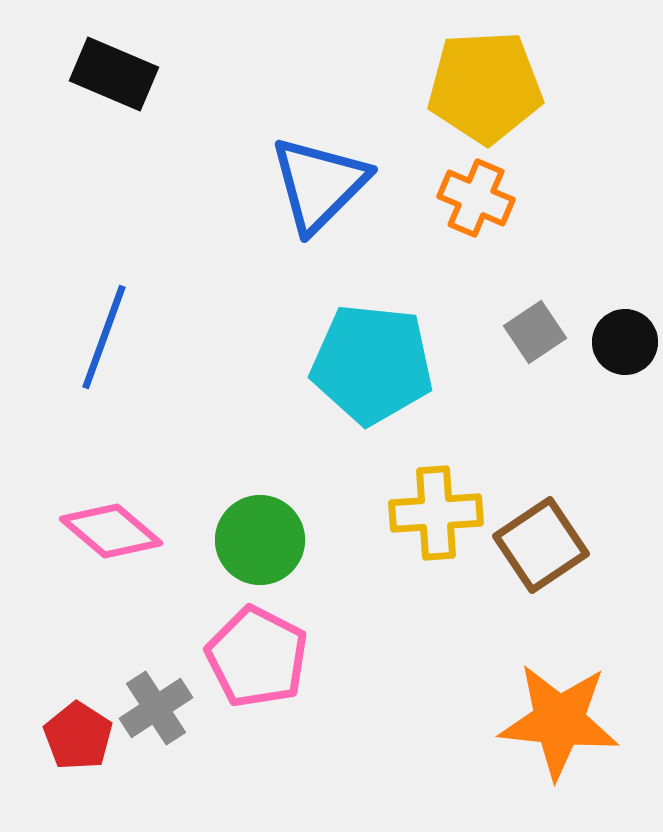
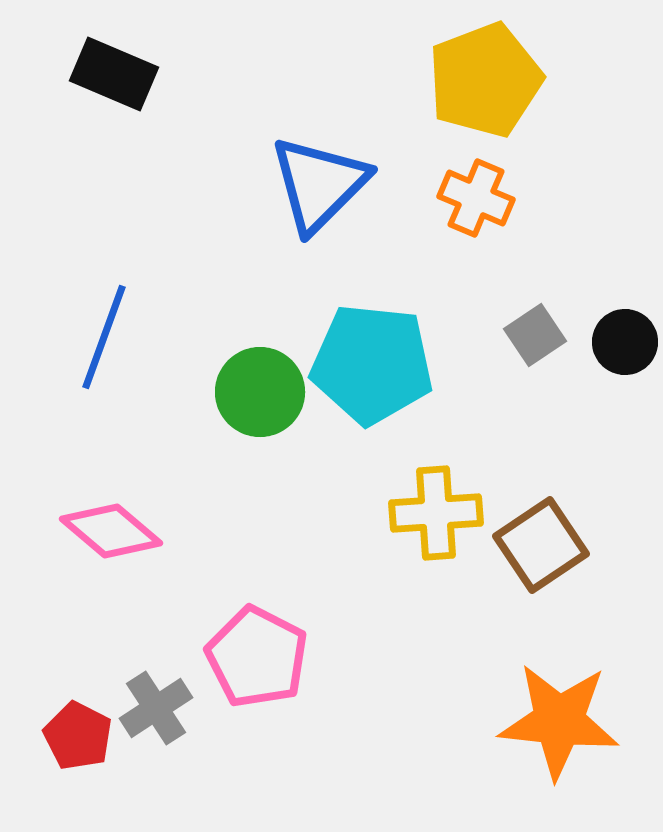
yellow pentagon: moved 7 px up; rotated 18 degrees counterclockwise
gray square: moved 3 px down
green circle: moved 148 px up
red pentagon: rotated 6 degrees counterclockwise
